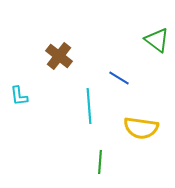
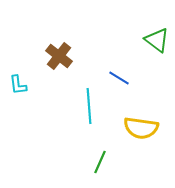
cyan L-shape: moved 1 px left, 11 px up
green line: rotated 20 degrees clockwise
